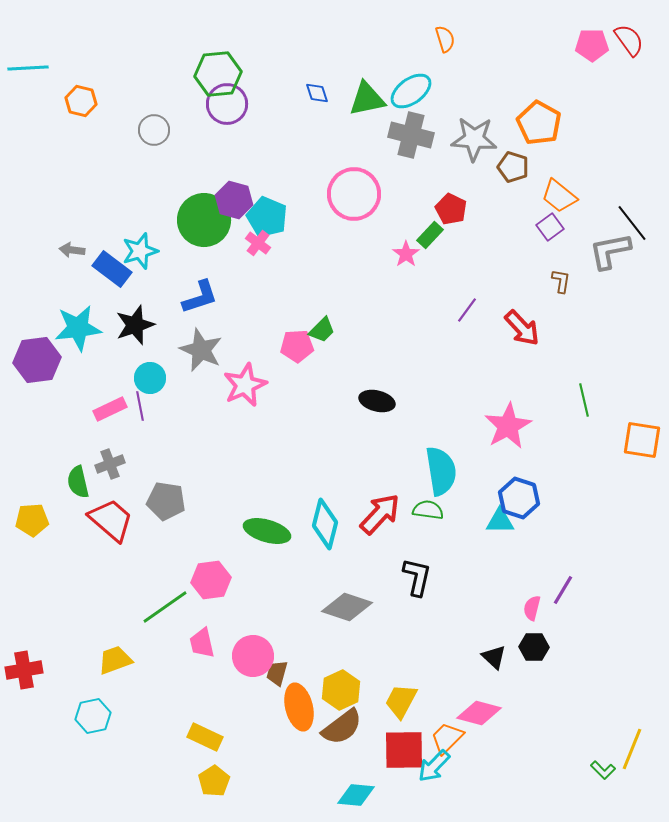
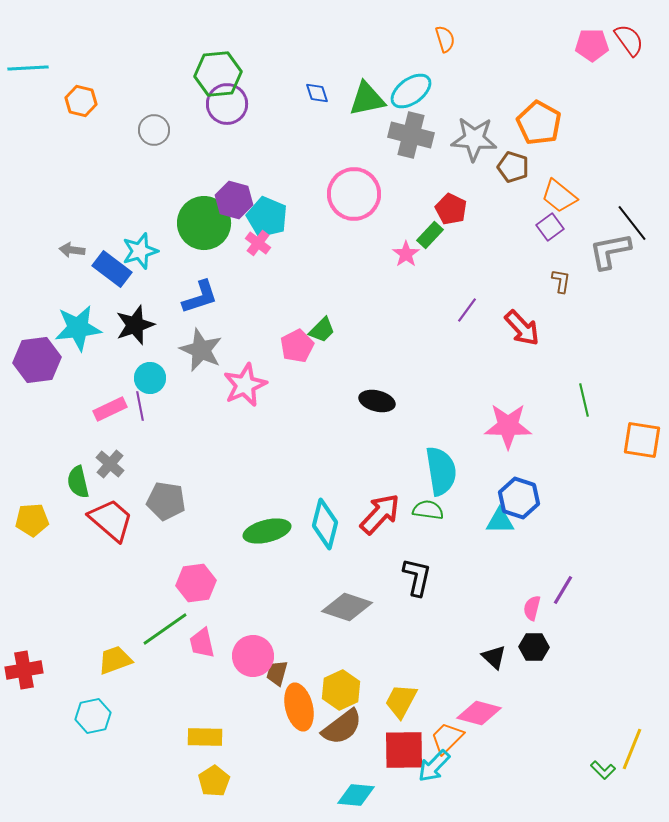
green circle at (204, 220): moved 3 px down
pink pentagon at (297, 346): rotated 24 degrees counterclockwise
pink star at (508, 426): rotated 30 degrees clockwise
gray cross at (110, 464): rotated 28 degrees counterclockwise
green ellipse at (267, 531): rotated 30 degrees counterclockwise
pink hexagon at (211, 580): moved 15 px left, 3 px down
green line at (165, 607): moved 22 px down
yellow rectangle at (205, 737): rotated 24 degrees counterclockwise
